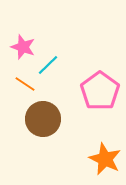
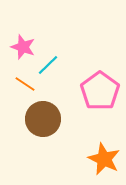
orange star: moved 1 px left
